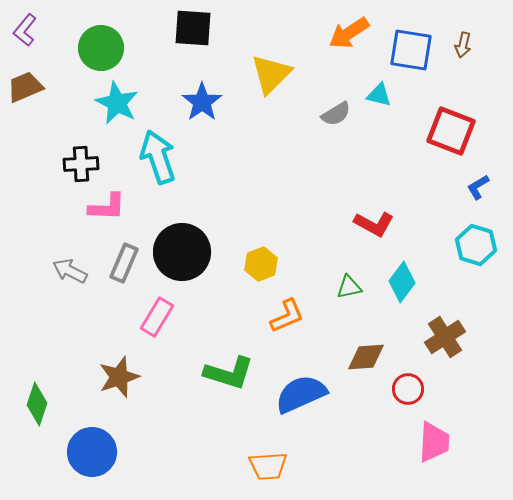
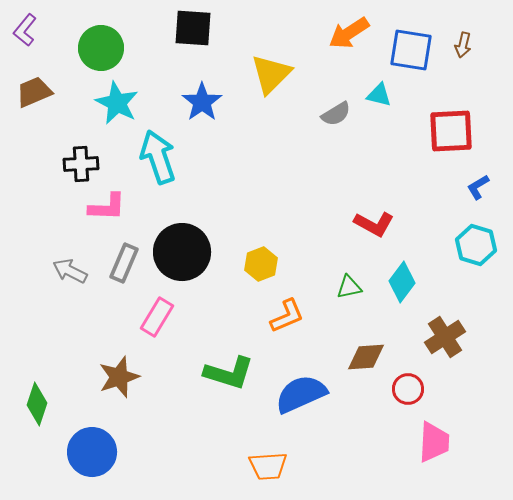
brown trapezoid: moved 9 px right, 5 px down
red square: rotated 24 degrees counterclockwise
